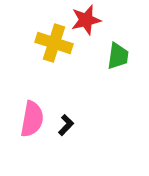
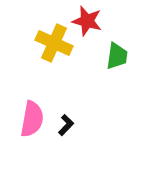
red star: moved 1 px right, 1 px down; rotated 28 degrees clockwise
yellow cross: rotated 6 degrees clockwise
green trapezoid: moved 1 px left
